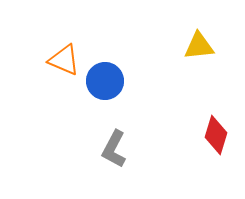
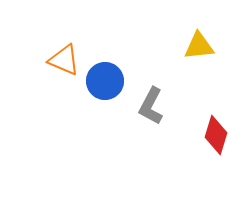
gray L-shape: moved 37 px right, 43 px up
